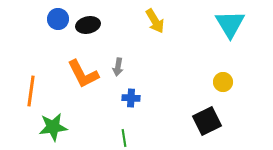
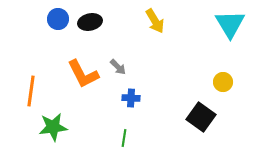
black ellipse: moved 2 px right, 3 px up
gray arrow: rotated 54 degrees counterclockwise
black square: moved 6 px left, 4 px up; rotated 28 degrees counterclockwise
green line: rotated 18 degrees clockwise
